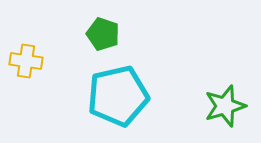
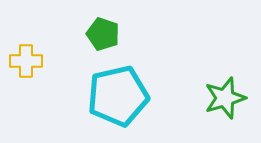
yellow cross: rotated 8 degrees counterclockwise
green star: moved 8 px up
